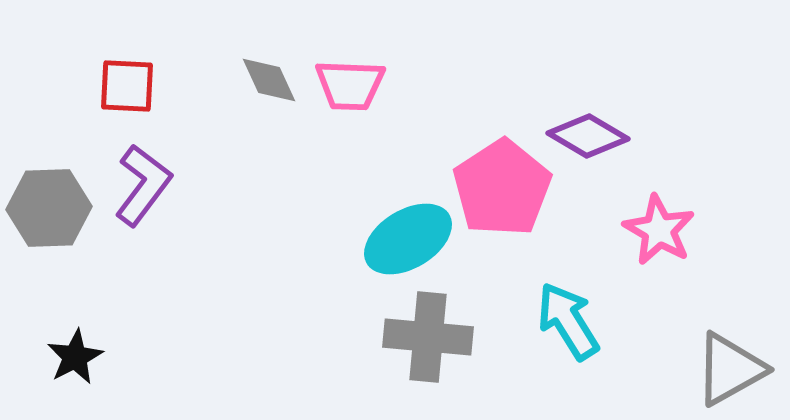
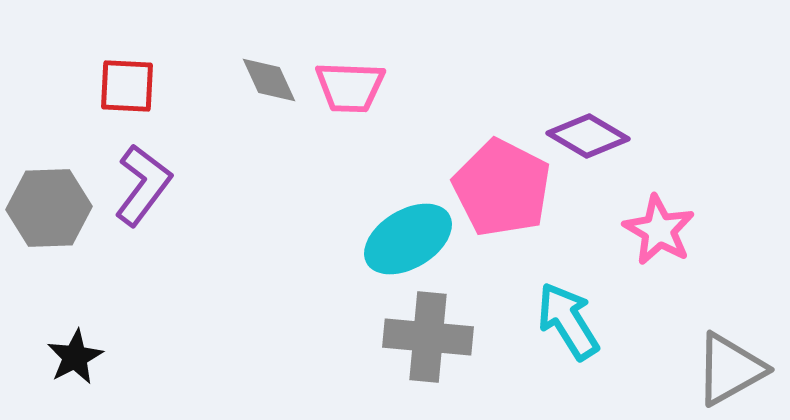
pink trapezoid: moved 2 px down
pink pentagon: rotated 12 degrees counterclockwise
